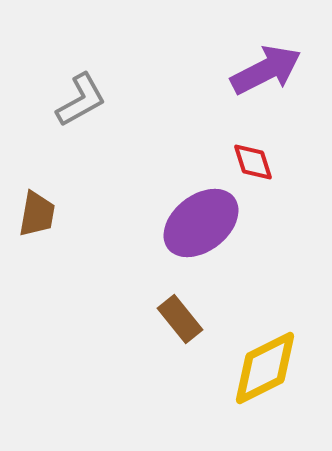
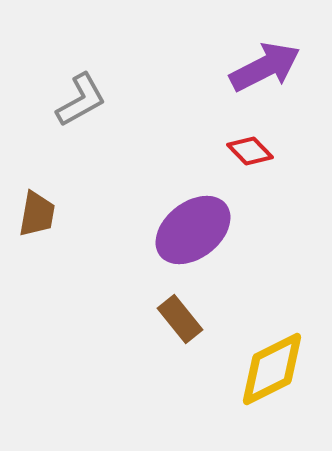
purple arrow: moved 1 px left, 3 px up
red diamond: moved 3 px left, 11 px up; rotated 27 degrees counterclockwise
purple ellipse: moved 8 px left, 7 px down
yellow diamond: moved 7 px right, 1 px down
